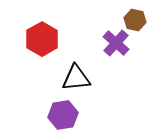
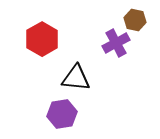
purple cross: rotated 20 degrees clockwise
black triangle: rotated 12 degrees clockwise
purple hexagon: moved 1 px left, 1 px up
